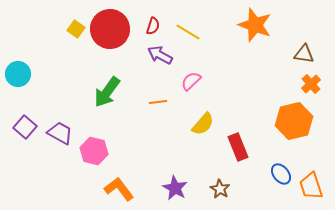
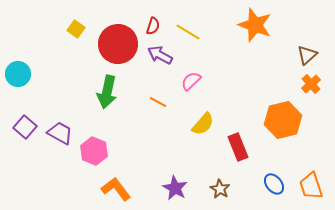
red circle: moved 8 px right, 15 px down
brown triangle: moved 3 px right, 1 px down; rotated 50 degrees counterclockwise
green arrow: rotated 24 degrees counterclockwise
orange line: rotated 36 degrees clockwise
orange hexagon: moved 11 px left, 1 px up
pink hexagon: rotated 8 degrees clockwise
blue ellipse: moved 7 px left, 10 px down
orange L-shape: moved 3 px left
